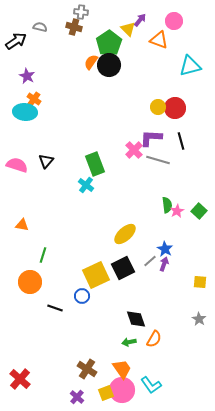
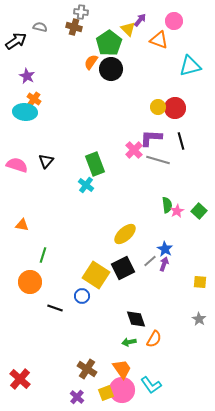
black circle at (109, 65): moved 2 px right, 4 px down
yellow square at (96, 275): rotated 32 degrees counterclockwise
